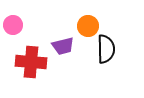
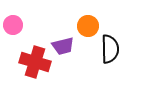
black semicircle: moved 4 px right
red cross: moved 4 px right; rotated 12 degrees clockwise
